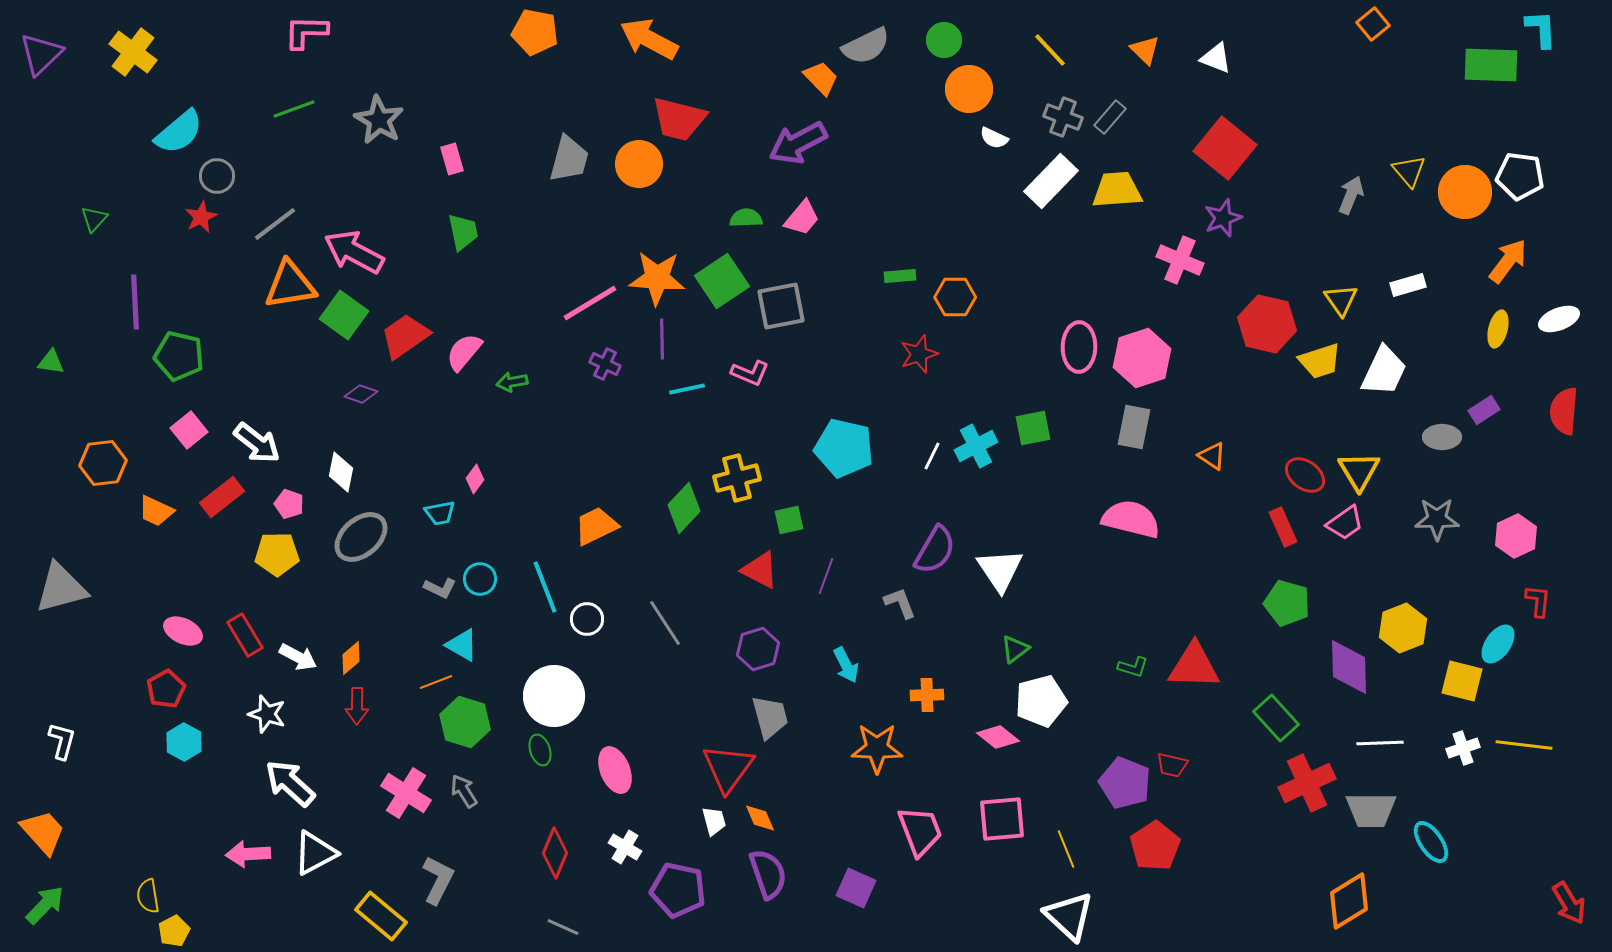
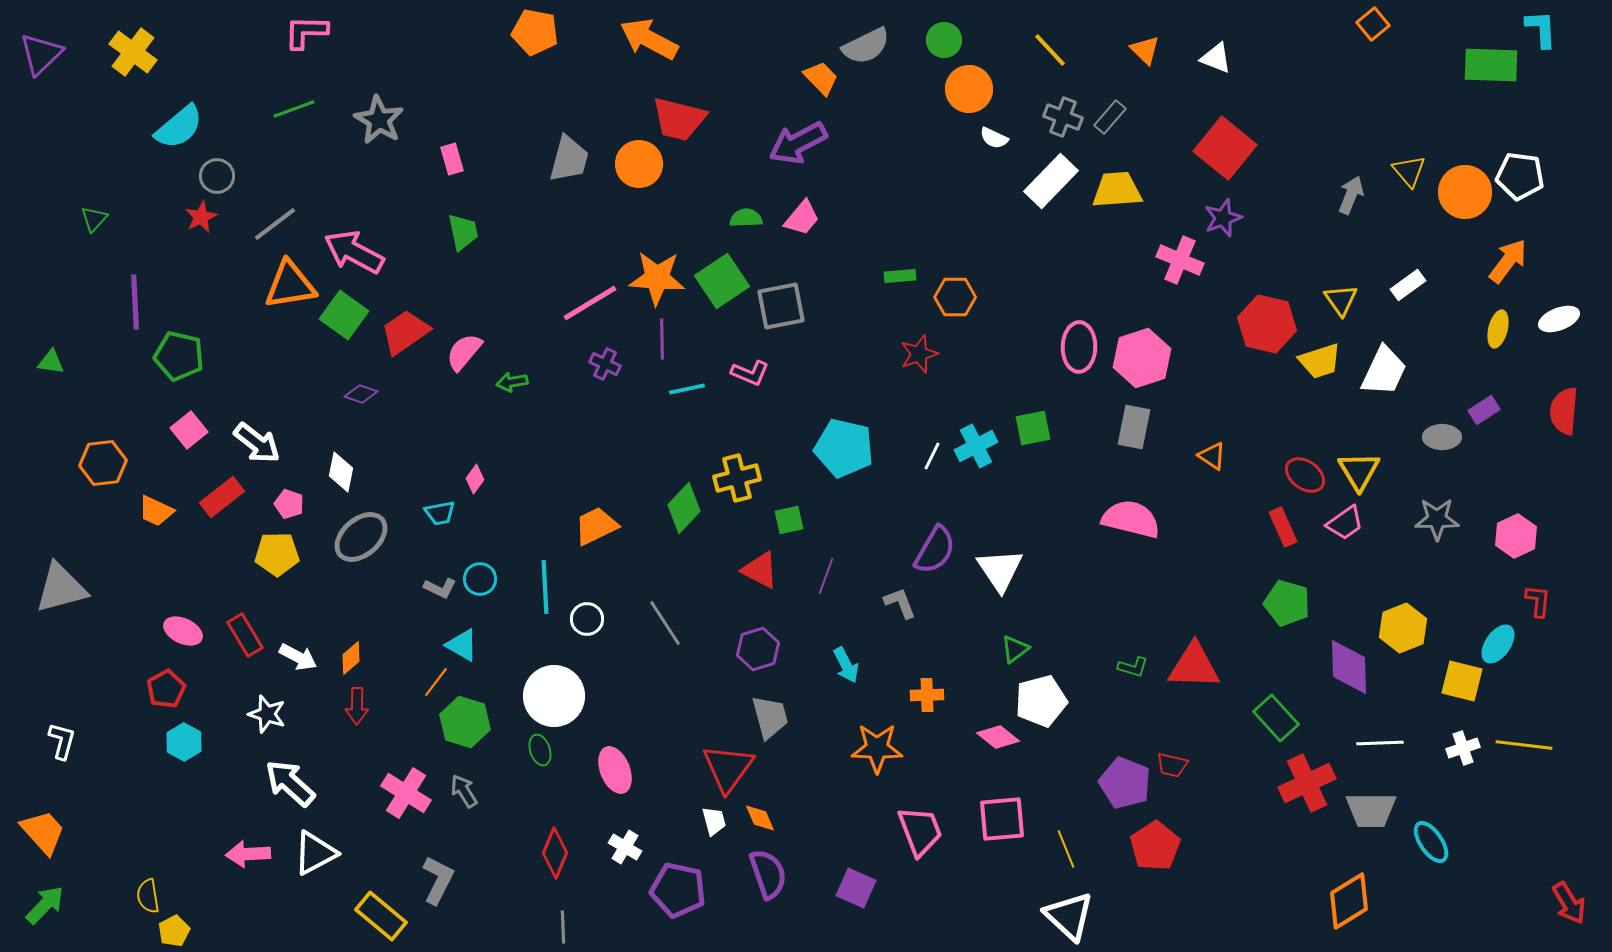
cyan semicircle at (179, 132): moved 5 px up
white rectangle at (1408, 285): rotated 20 degrees counterclockwise
red trapezoid at (405, 336): moved 4 px up
cyan line at (545, 587): rotated 18 degrees clockwise
orange line at (436, 682): rotated 32 degrees counterclockwise
gray line at (563, 927): rotated 64 degrees clockwise
